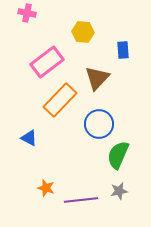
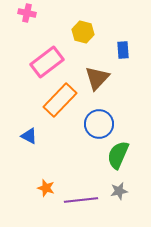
yellow hexagon: rotated 10 degrees clockwise
blue triangle: moved 2 px up
